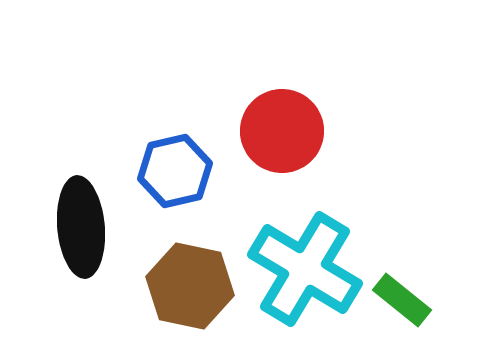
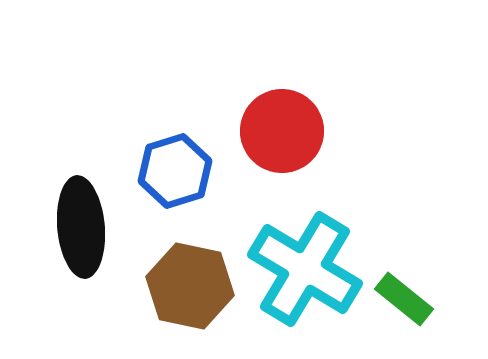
blue hexagon: rotated 4 degrees counterclockwise
green rectangle: moved 2 px right, 1 px up
